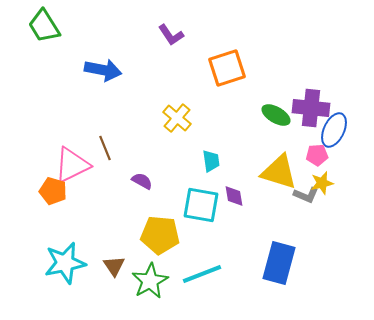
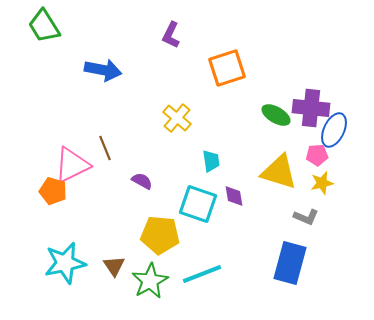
purple L-shape: rotated 60 degrees clockwise
gray L-shape: moved 22 px down
cyan square: moved 3 px left, 1 px up; rotated 9 degrees clockwise
blue rectangle: moved 11 px right
